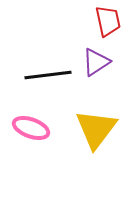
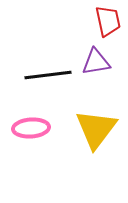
purple triangle: rotated 24 degrees clockwise
pink ellipse: rotated 24 degrees counterclockwise
